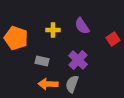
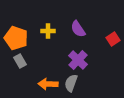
purple semicircle: moved 4 px left, 3 px down
yellow cross: moved 5 px left, 1 px down
gray rectangle: moved 22 px left; rotated 48 degrees clockwise
gray semicircle: moved 1 px left, 1 px up
